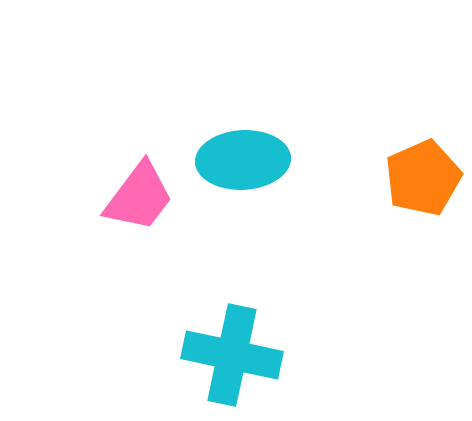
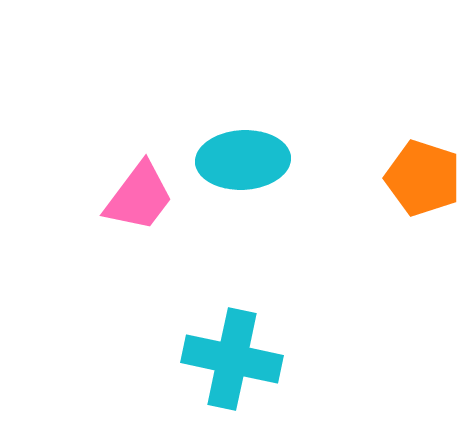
orange pentagon: rotated 30 degrees counterclockwise
cyan cross: moved 4 px down
